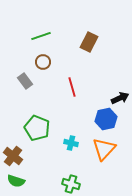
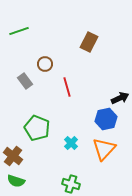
green line: moved 22 px left, 5 px up
brown circle: moved 2 px right, 2 px down
red line: moved 5 px left
cyan cross: rotated 32 degrees clockwise
